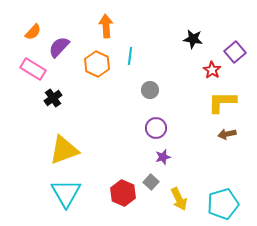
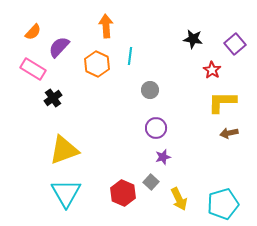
purple square: moved 8 px up
brown arrow: moved 2 px right, 1 px up
